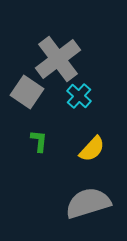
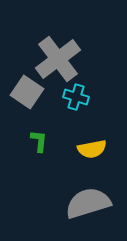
cyan cross: moved 3 px left, 1 px down; rotated 25 degrees counterclockwise
yellow semicircle: rotated 36 degrees clockwise
